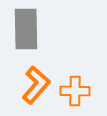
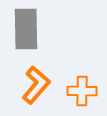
orange cross: moved 7 px right
